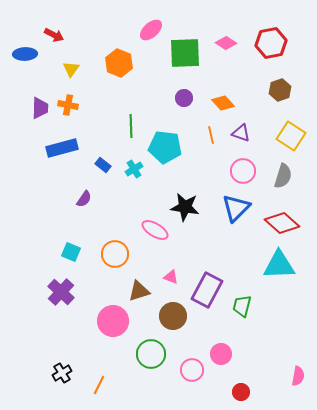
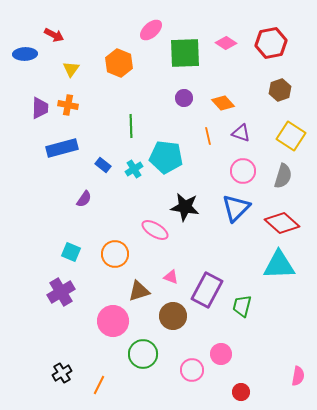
orange line at (211, 135): moved 3 px left, 1 px down
cyan pentagon at (165, 147): moved 1 px right, 10 px down
purple cross at (61, 292): rotated 16 degrees clockwise
green circle at (151, 354): moved 8 px left
